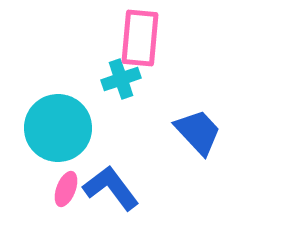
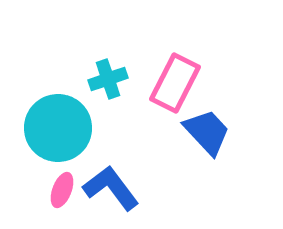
pink rectangle: moved 35 px right, 45 px down; rotated 22 degrees clockwise
cyan cross: moved 13 px left
blue trapezoid: moved 9 px right
pink ellipse: moved 4 px left, 1 px down
